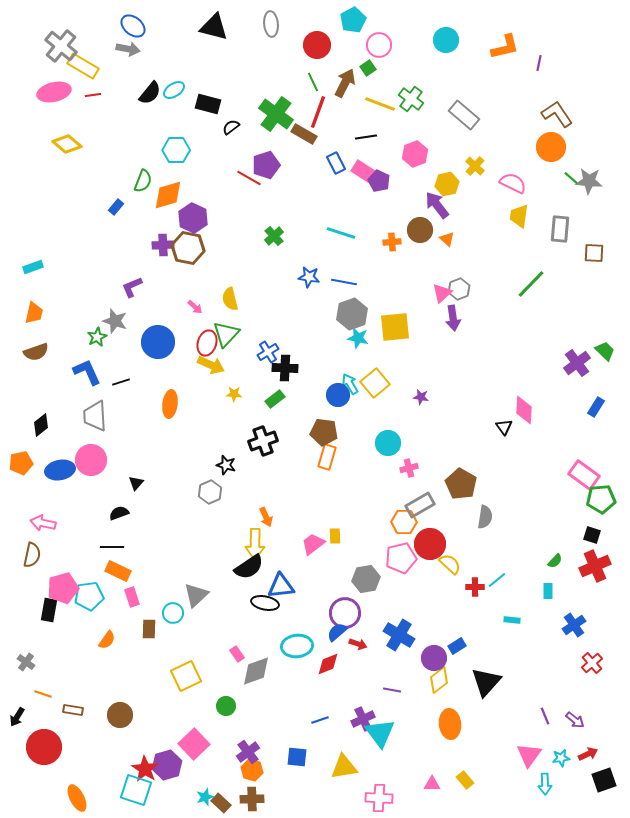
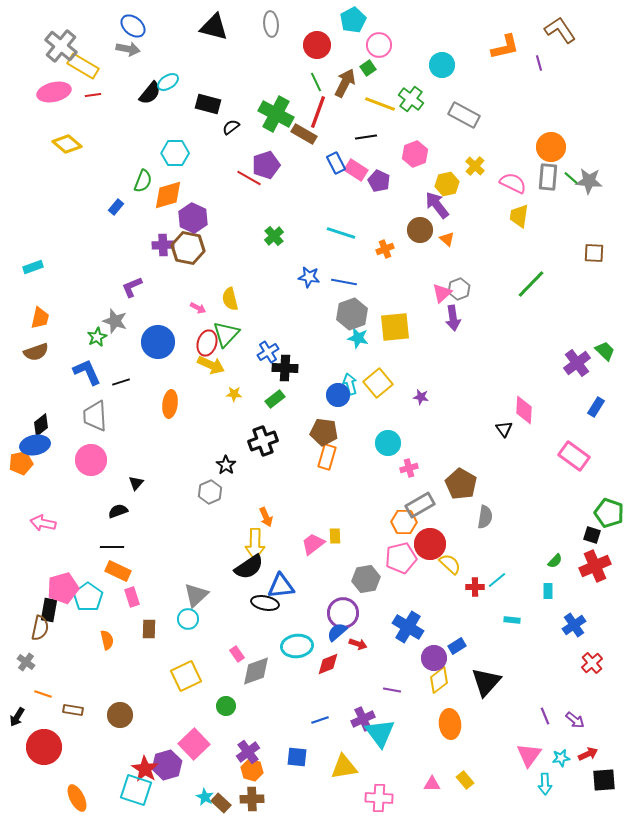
cyan circle at (446, 40): moved 4 px left, 25 px down
purple line at (539, 63): rotated 28 degrees counterclockwise
green line at (313, 82): moved 3 px right
cyan ellipse at (174, 90): moved 6 px left, 8 px up
green cross at (276, 114): rotated 8 degrees counterclockwise
brown L-shape at (557, 114): moved 3 px right, 84 px up
gray rectangle at (464, 115): rotated 12 degrees counterclockwise
cyan hexagon at (176, 150): moved 1 px left, 3 px down
pink rectangle at (363, 171): moved 7 px left, 1 px up
gray rectangle at (560, 229): moved 12 px left, 52 px up
orange cross at (392, 242): moved 7 px left, 7 px down; rotated 18 degrees counterclockwise
pink arrow at (195, 307): moved 3 px right, 1 px down; rotated 14 degrees counterclockwise
orange trapezoid at (34, 313): moved 6 px right, 5 px down
yellow square at (375, 383): moved 3 px right
cyan arrow at (350, 384): rotated 15 degrees clockwise
black triangle at (504, 427): moved 2 px down
black star at (226, 465): rotated 18 degrees clockwise
blue ellipse at (60, 470): moved 25 px left, 25 px up
pink rectangle at (584, 475): moved 10 px left, 19 px up
green pentagon at (601, 499): moved 8 px right, 14 px down; rotated 24 degrees clockwise
black semicircle at (119, 513): moved 1 px left, 2 px up
brown semicircle at (32, 555): moved 8 px right, 73 px down
cyan pentagon at (89, 596): moved 1 px left, 1 px down; rotated 28 degrees counterclockwise
cyan circle at (173, 613): moved 15 px right, 6 px down
purple circle at (345, 613): moved 2 px left
blue cross at (399, 635): moved 9 px right, 8 px up
orange semicircle at (107, 640): rotated 48 degrees counterclockwise
black square at (604, 780): rotated 15 degrees clockwise
cyan star at (205, 797): rotated 24 degrees counterclockwise
